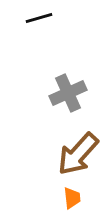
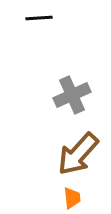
black line: rotated 12 degrees clockwise
gray cross: moved 4 px right, 2 px down
